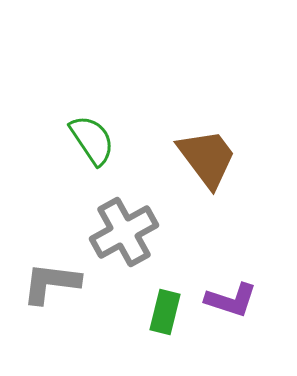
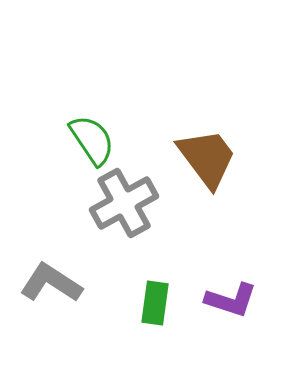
gray cross: moved 29 px up
gray L-shape: rotated 26 degrees clockwise
green rectangle: moved 10 px left, 9 px up; rotated 6 degrees counterclockwise
